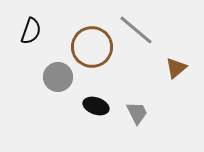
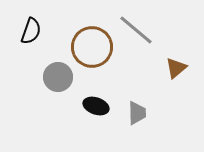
gray trapezoid: rotated 25 degrees clockwise
